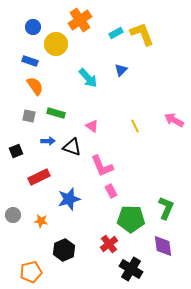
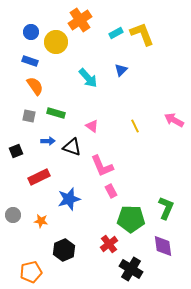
blue circle: moved 2 px left, 5 px down
yellow circle: moved 2 px up
